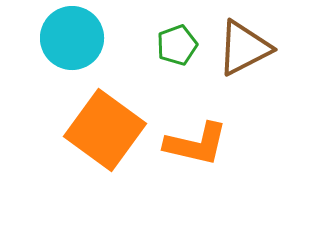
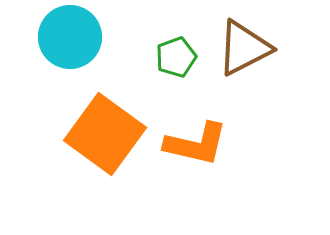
cyan circle: moved 2 px left, 1 px up
green pentagon: moved 1 px left, 12 px down
orange square: moved 4 px down
